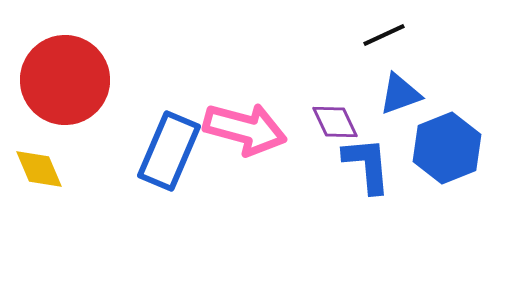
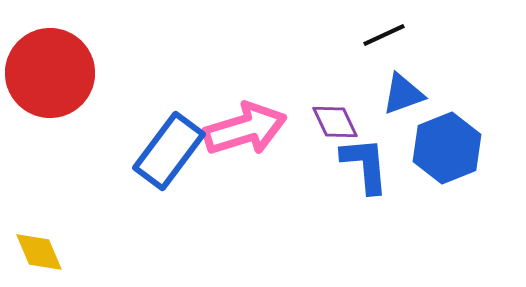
red circle: moved 15 px left, 7 px up
blue triangle: moved 3 px right
pink arrow: rotated 32 degrees counterclockwise
blue rectangle: rotated 14 degrees clockwise
blue L-shape: moved 2 px left
yellow diamond: moved 83 px down
